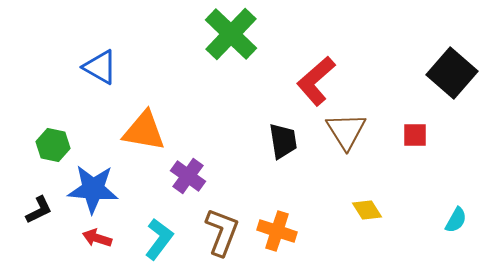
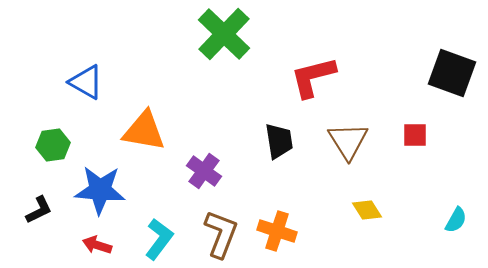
green cross: moved 7 px left
blue triangle: moved 14 px left, 15 px down
black square: rotated 21 degrees counterclockwise
red L-shape: moved 3 px left, 4 px up; rotated 27 degrees clockwise
brown triangle: moved 2 px right, 10 px down
black trapezoid: moved 4 px left
green hexagon: rotated 20 degrees counterclockwise
purple cross: moved 16 px right, 5 px up
blue star: moved 7 px right, 1 px down
brown L-shape: moved 1 px left, 2 px down
red arrow: moved 7 px down
